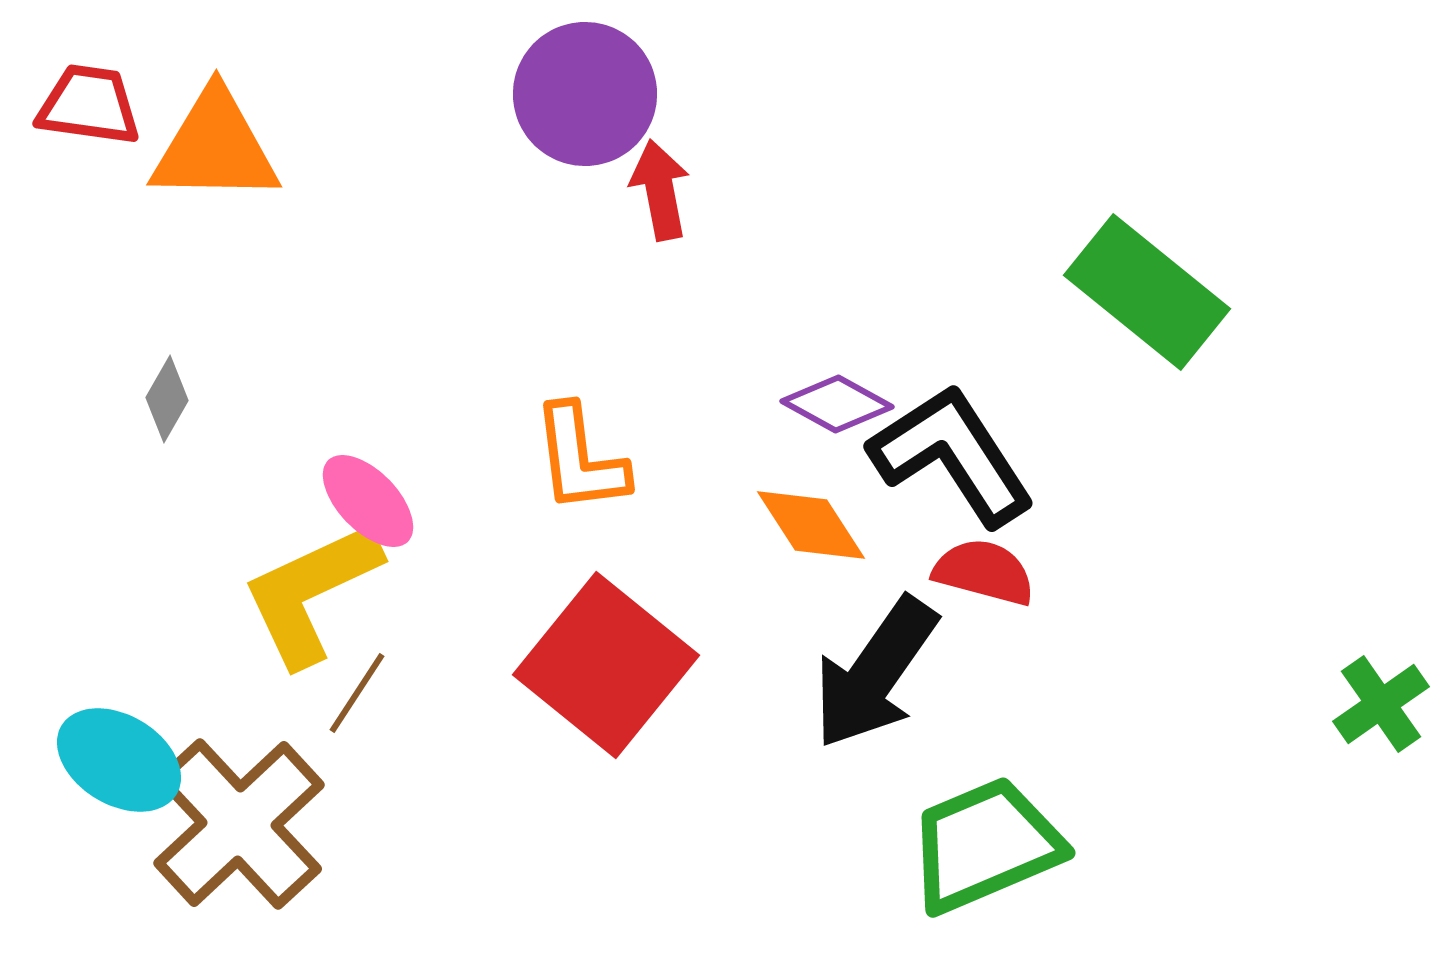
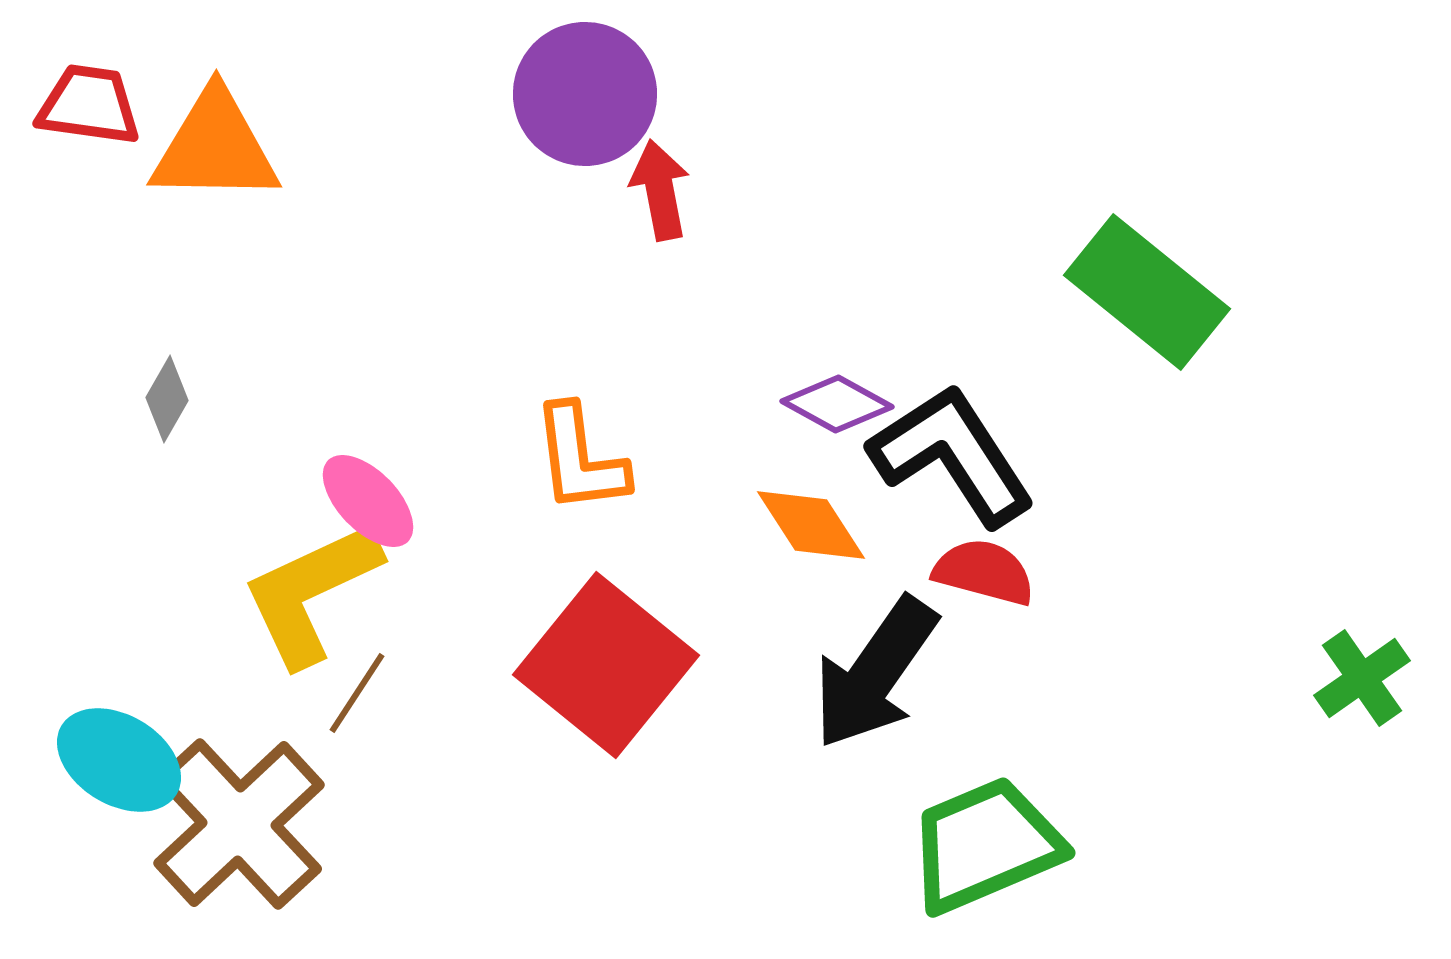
green cross: moved 19 px left, 26 px up
